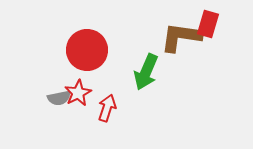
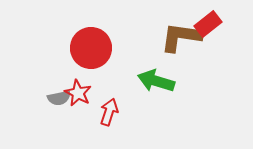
red rectangle: rotated 36 degrees clockwise
red circle: moved 4 px right, 2 px up
green arrow: moved 10 px right, 9 px down; rotated 84 degrees clockwise
red star: rotated 16 degrees counterclockwise
red arrow: moved 2 px right, 4 px down
